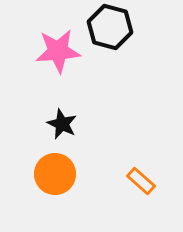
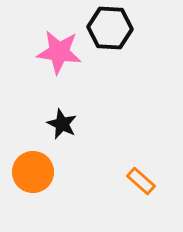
black hexagon: moved 1 px down; rotated 12 degrees counterclockwise
pink star: moved 1 px right, 1 px down; rotated 12 degrees clockwise
orange circle: moved 22 px left, 2 px up
